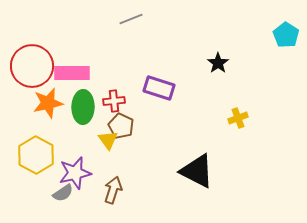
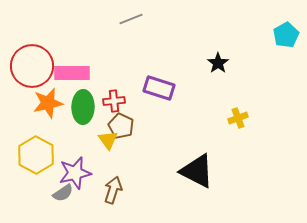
cyan pentagon: rotated 10 degrees clockwise
